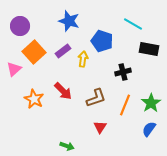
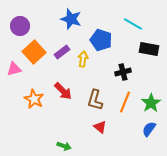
blue star: moved 2 px right, 2 px up
blue pentagon: moved 1 px left, 1 px up
purple rectangle: moved 1 px left, 1 px down
pink triangle: rotated 28 degrees clockwise
brown L-shape: moved 1 px left, 2 px down; rotated 125 degrees clockwise
orange line: moved 3 px up
red triangle: rotated 24 degrees counterclockwise
green arrow: moved 3 px left
